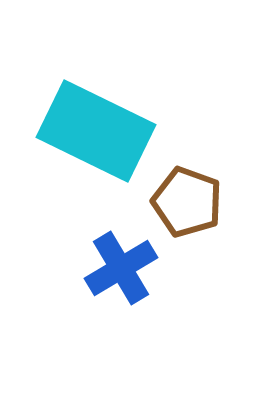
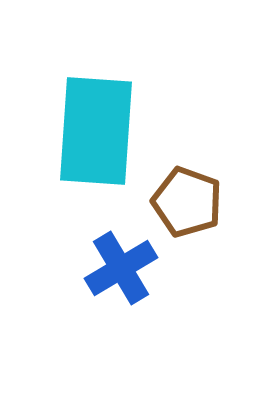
cyan rectangle: rotated 68 degrees clockwise
